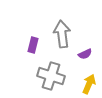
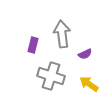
yellow arrow: rotated 78 degrees counterclockwise
